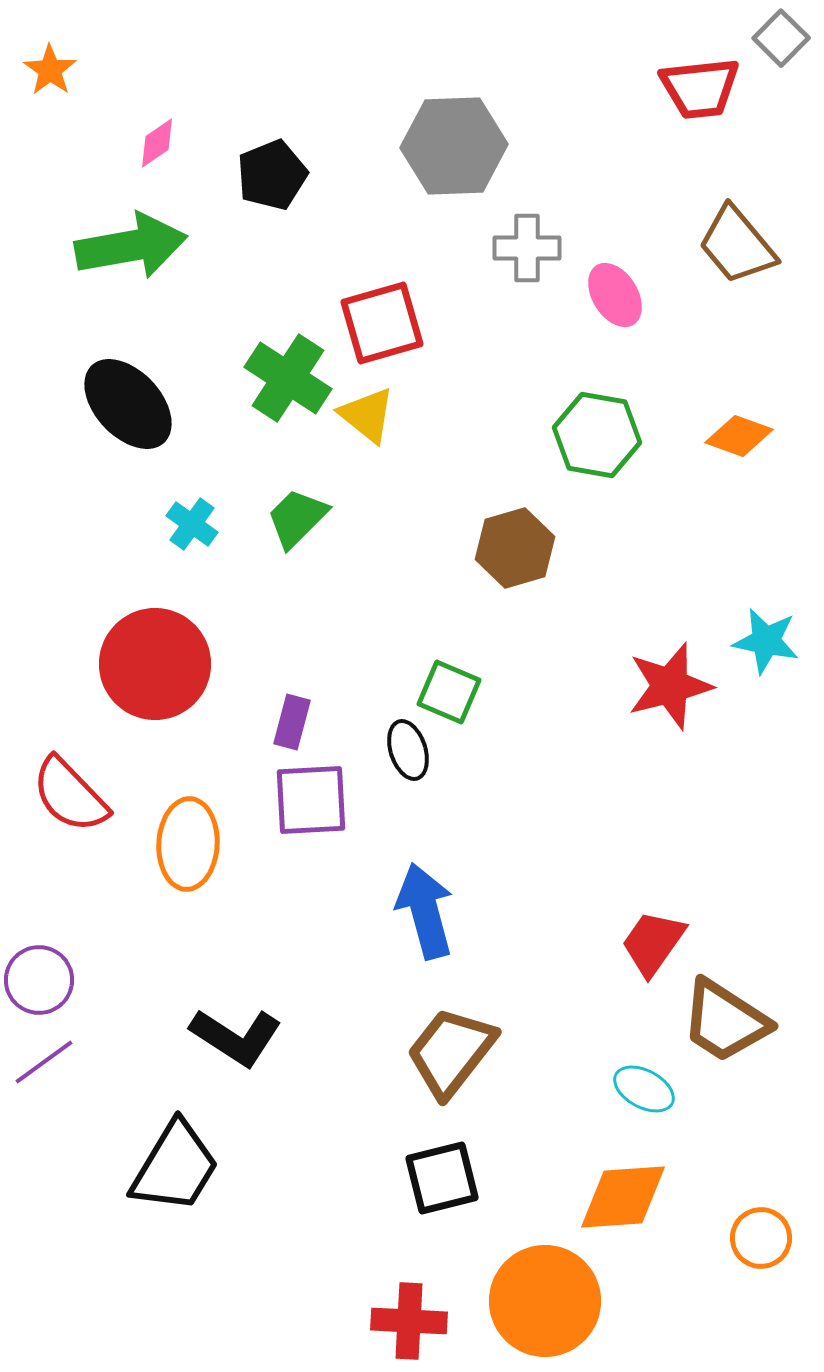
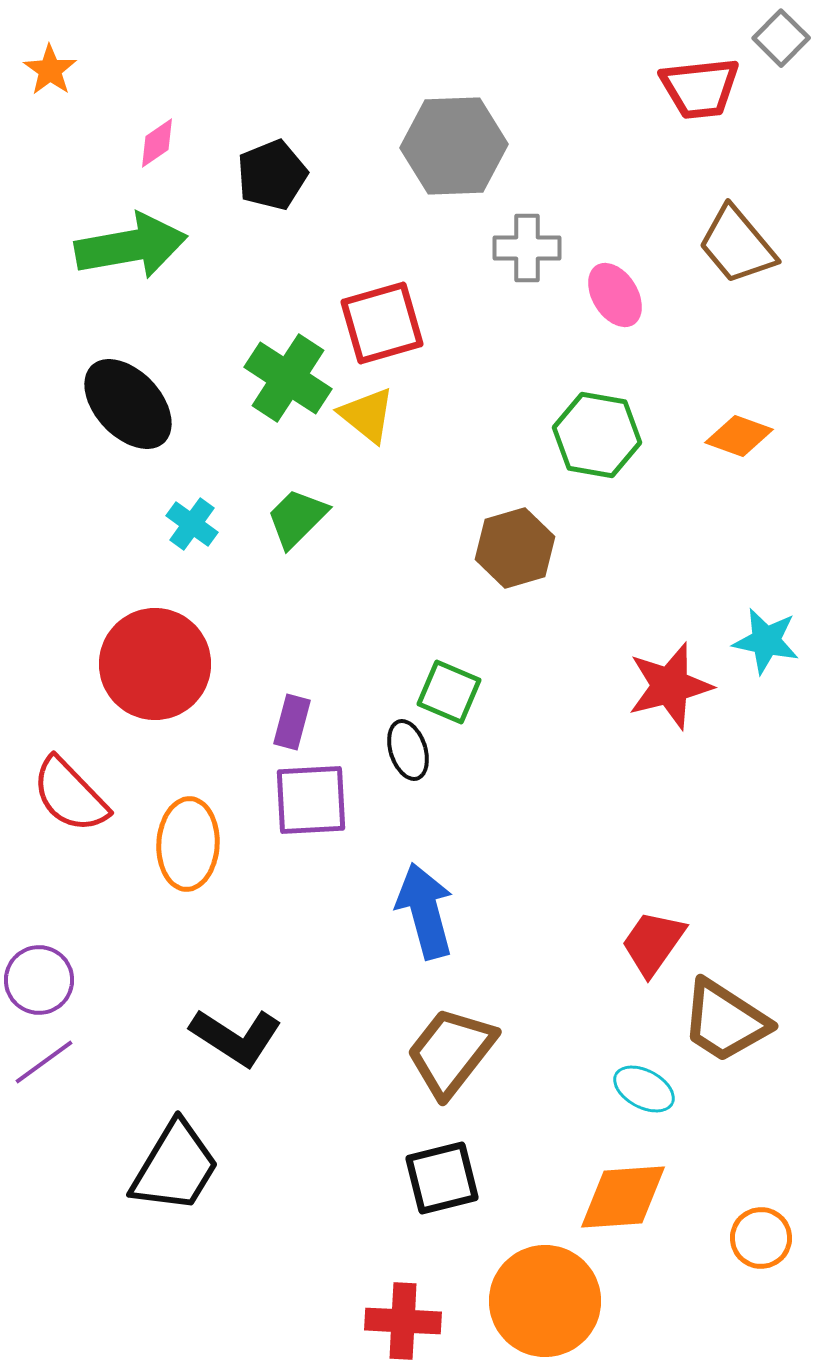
red cross at (409, 1321): moved 6 px left
